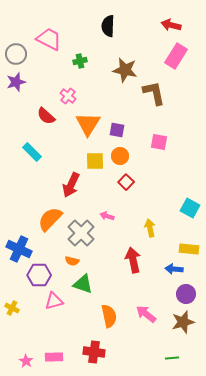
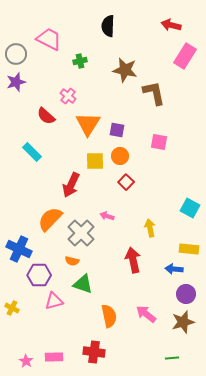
pink rectangle at (176, 56): moved 9 px right
